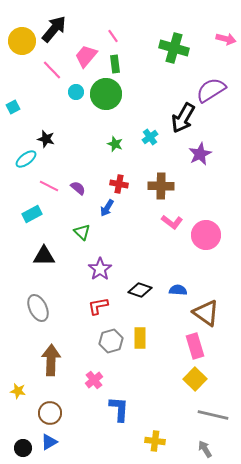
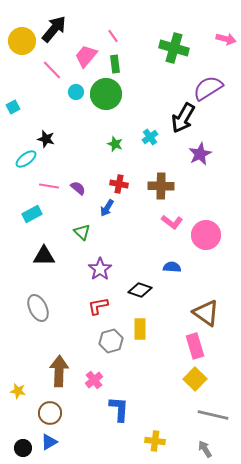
purple semicircle at (211, 90): moved 3 px left, 2 px up
pink line at (49, 186): rotated 18 degrees counterclockwise
blue semicircle at (178, 290): moved 6 px left, 23 px up
yellow rectangle at (140, 338): moved 9 px up
brown arrow at (51, 360): moved 8 px right, 11 px down
